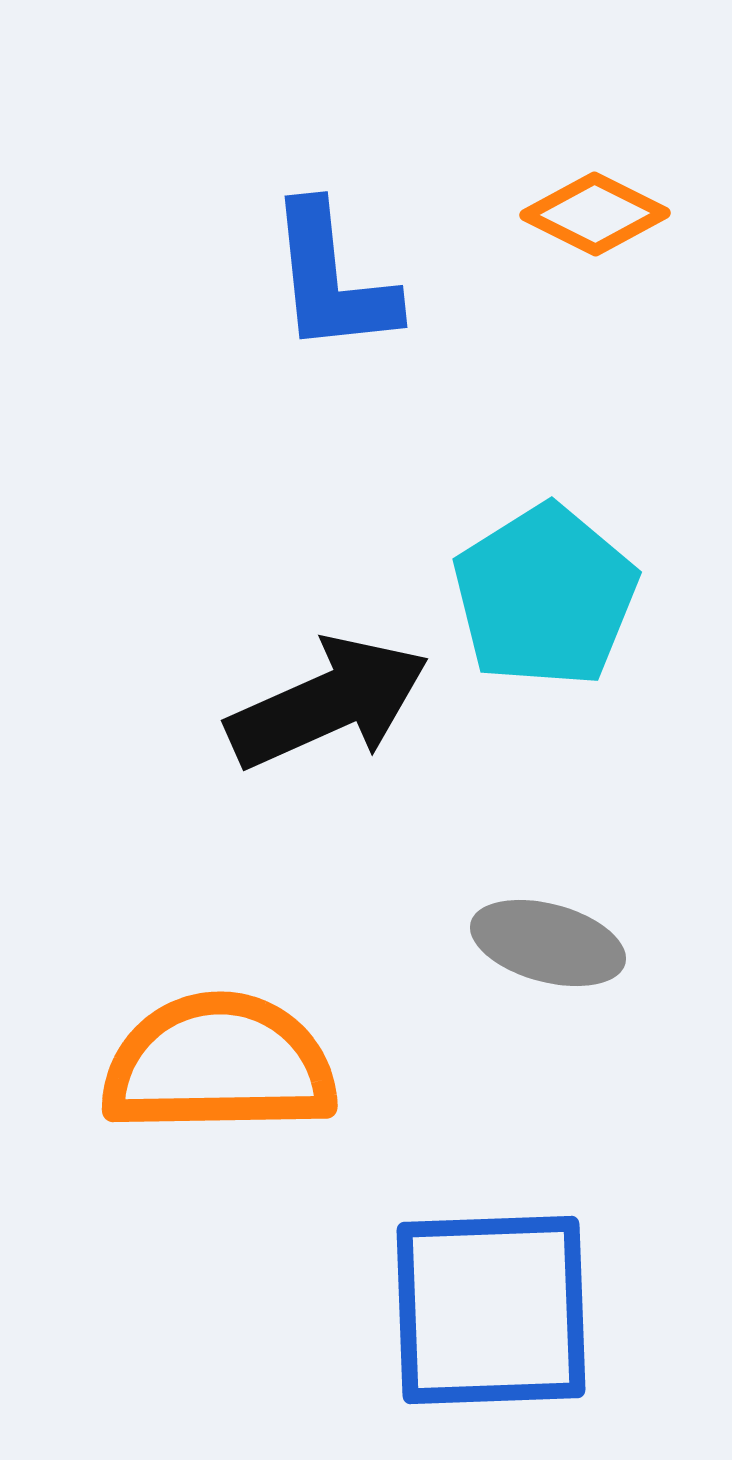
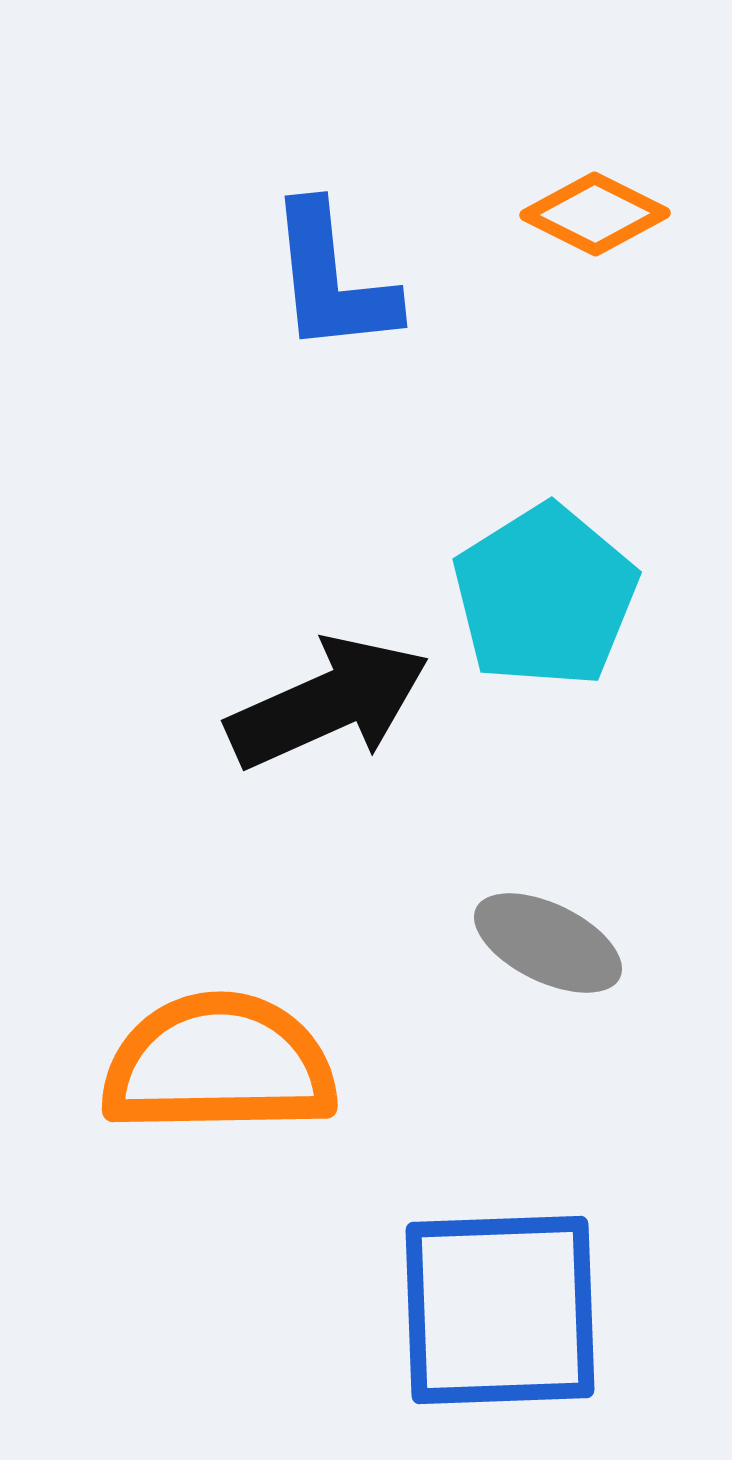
gray ellipse: rotated 11 degrees clockwise
blue square: moved 9 px right
